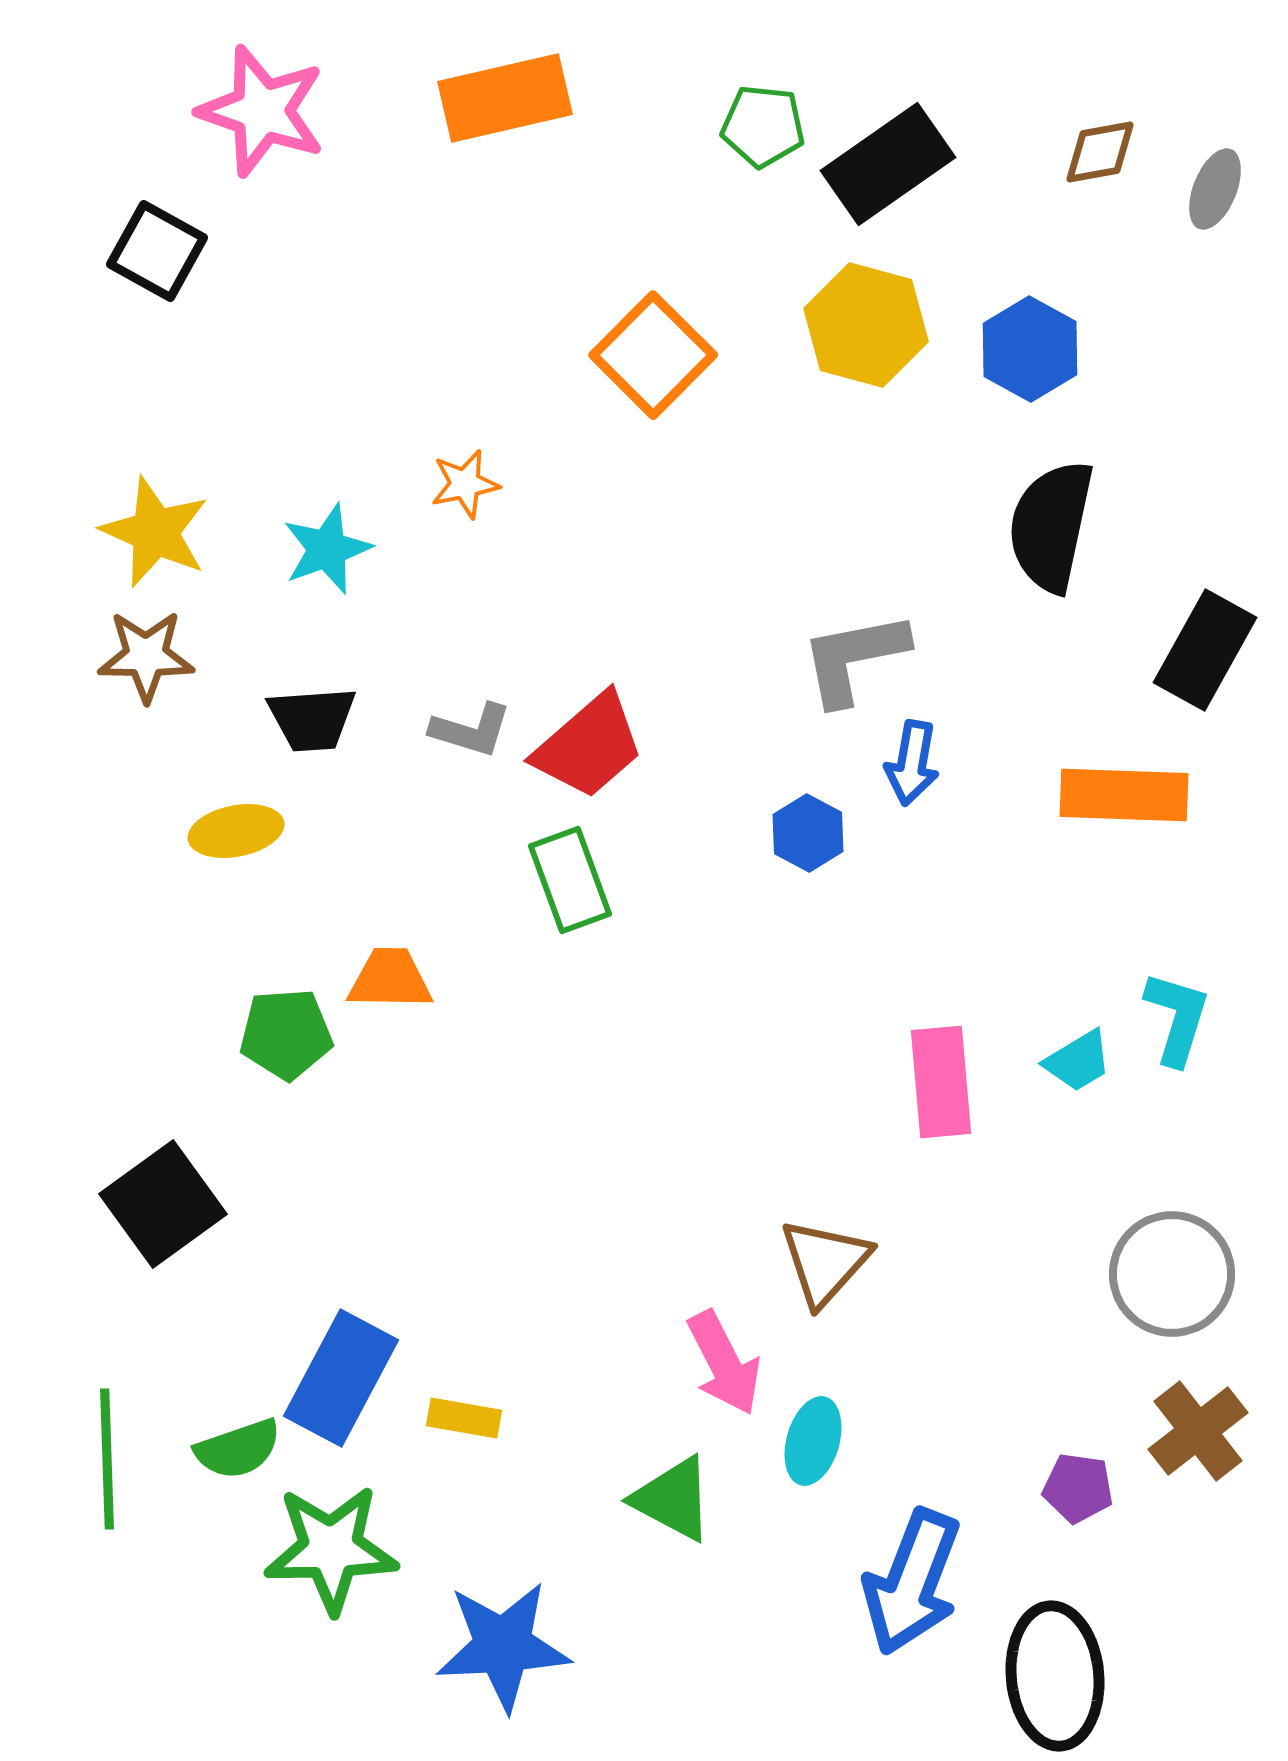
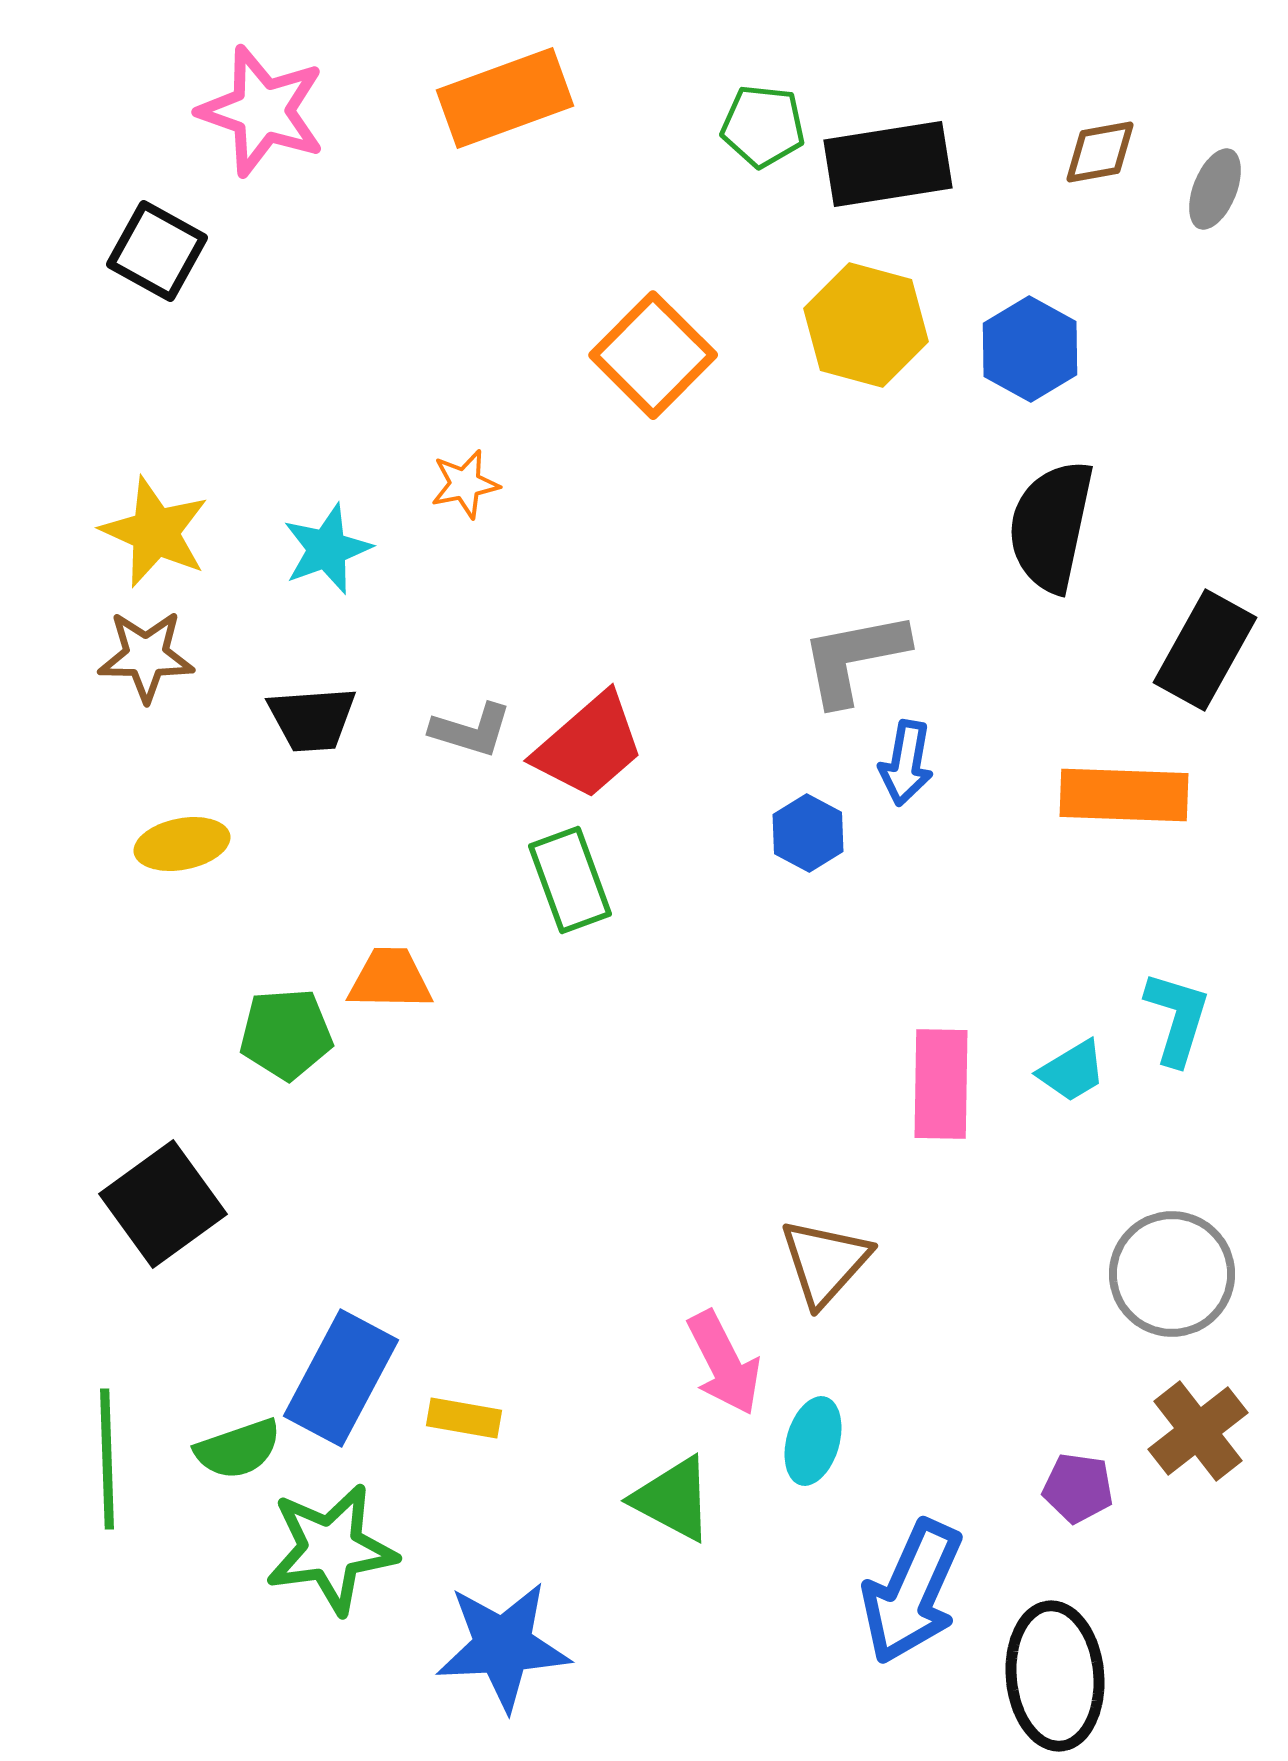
orange rectangle at (505, 98): rotated 7 degrees counterclockwise
black rectangle at (888, 164): rotated 26 degrees clockwise
blue arrow at (912, 763): moved 6 px left
yellow ellipse at (236, 831): moved 54 px left, 13 px down
cyan trapezoid at (1078, 1061): moved 6 px left, 10 px down
pink rectangle at (941, 1082): moved 2 px down; rotated 6 degrees clockwise
green star at (331, 1549): rotated 7 degrees counterclockwise
blue arrow at (912, 1582): moved 10 px down; rotated 3 degrees clockwise
